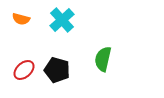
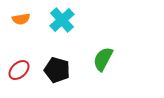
orange semicircle: rotated 24 degrees counterclockwise
green semicircle: rotated 15 degrees clockwise
red ellipse: moved 5 px left
